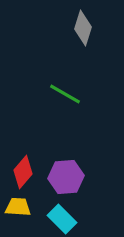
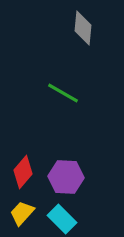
gray diamond: rotated 12 degrees counterclockwise
green line: moved 2 px left, 1 px up
purple hexagon: rotated 8 degrees clockwise
yellow trapezoid: moved 4 px right, 6 px down; rotated 52 degrees counterclockwise
